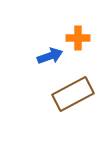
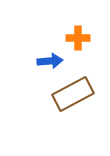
blue arrow: moved 5 px down; rotated 15 degrees clockwise
